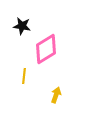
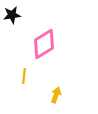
black star: moved 10 px left, 11 px up; rotated 18 degrees counterclockwise
pink diamond: moved 2 px left, 5 px up
